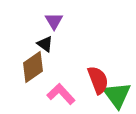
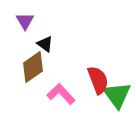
purple triangle: moved 29 px left
